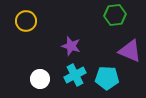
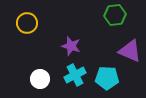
yellow circle: moved 1 px right, 2 px down
